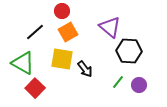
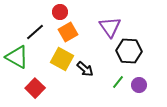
red circle: moved 2 px left, 1 px down
purple triangle: rotated 15 degrees clockwise
yellow square: rotated 20 degrees clockwise
green triangle: moved 6 px left, 6 px up
black arrow: rotated 12 degrees counterclockwise
